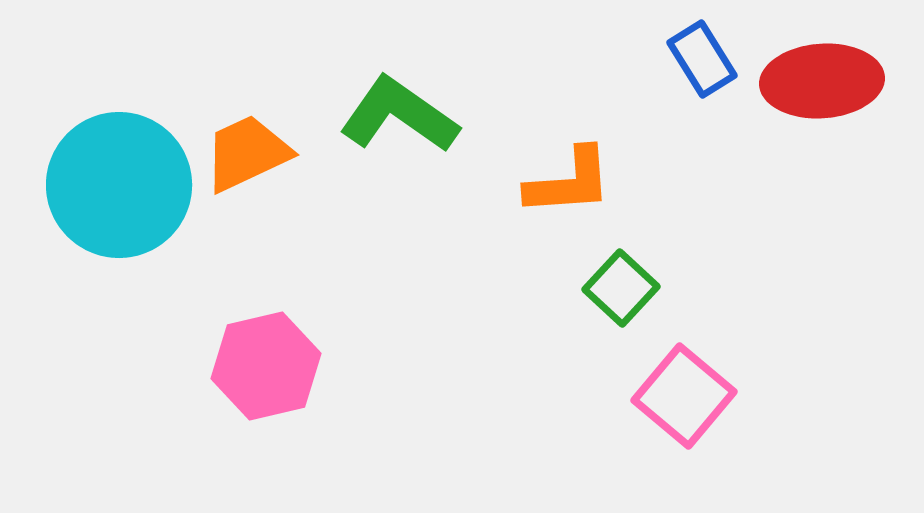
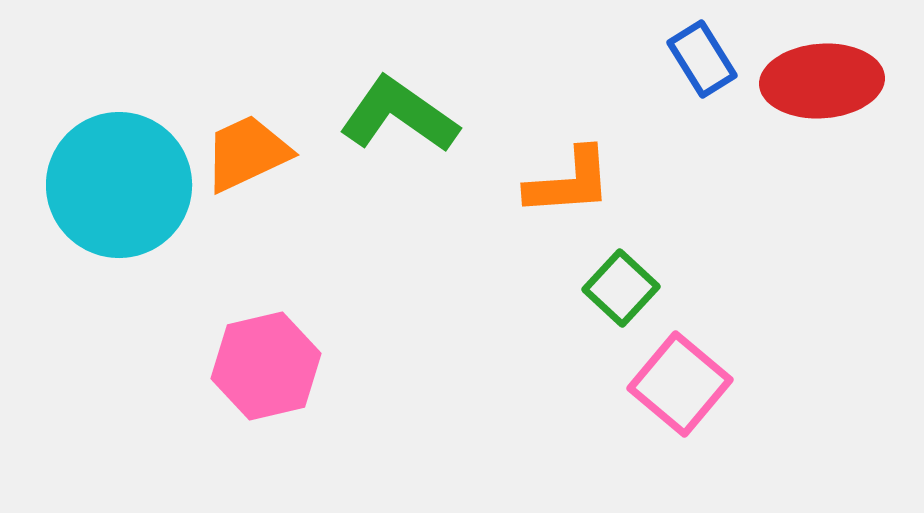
pink square: moved 4 px left, 12 px up
